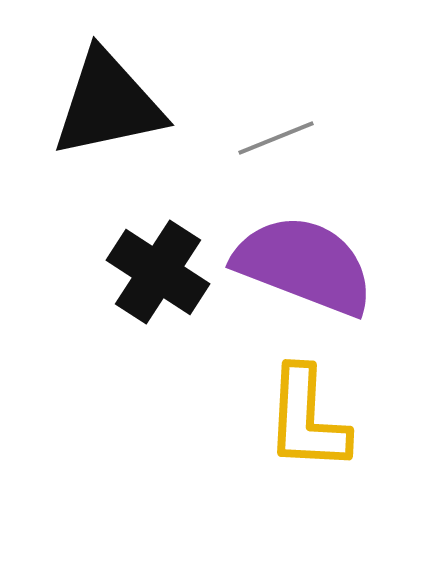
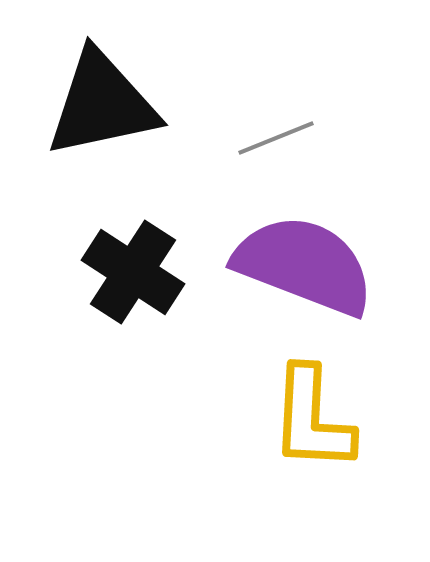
black triangle: moved 6 px left
black cross: moved 25 px left
yellow L-shape: moved 5 px right
